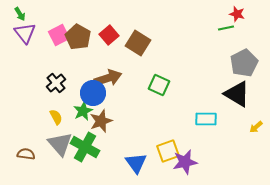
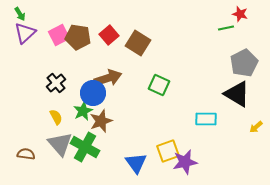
red star: moved 3 px right
purple triangle: rotated 25 degrees clockwise
brown pentagon: rotated 20 degrees counterclockwise
